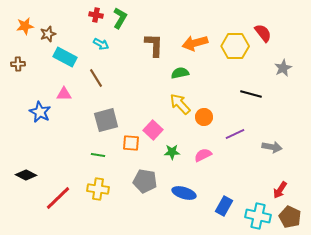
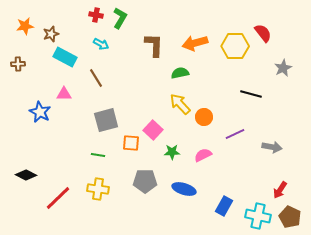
brown star: moved 3 px right
gray pentagon: rotated 10 degrees counterclockwise
blue ellipse: moved 4 px up
